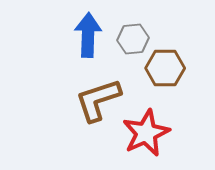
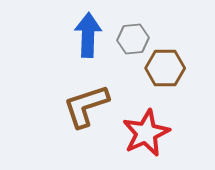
brown L-shape: moved 12 px left, 6 px down
